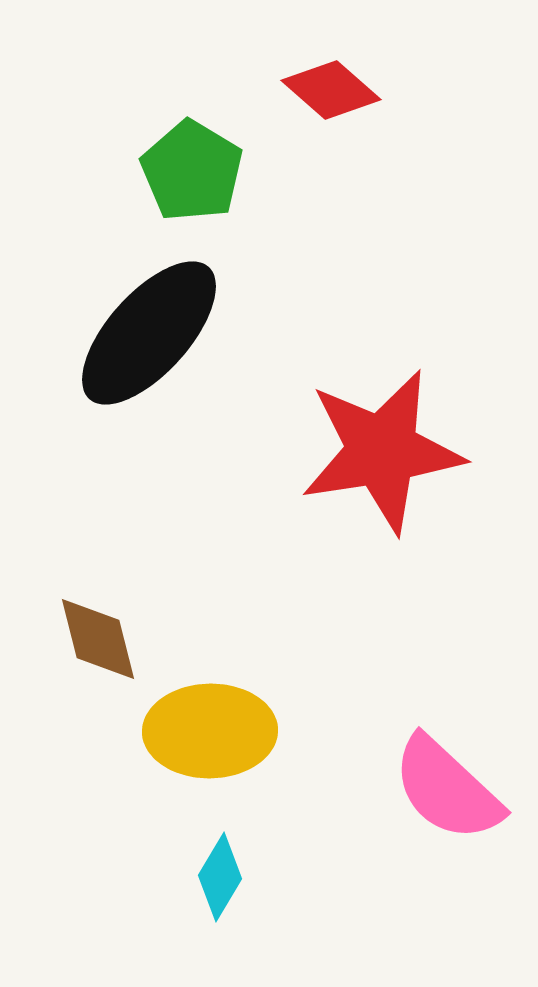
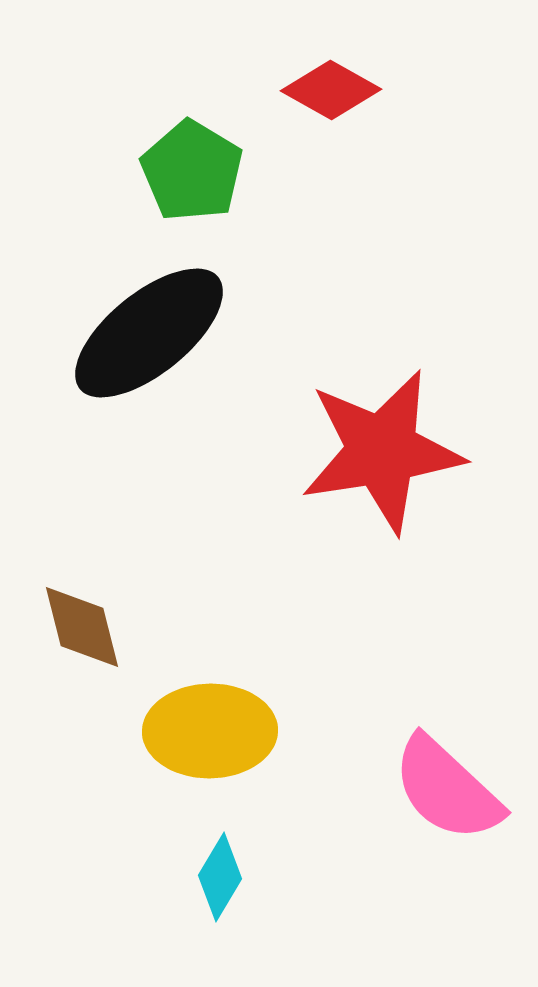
red diamond: rotated 12 degrees counterclockwise
black ellipse: rotated 9 degrees clockwise
brown diamond: moved 16 px left, 12 px up
